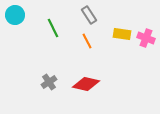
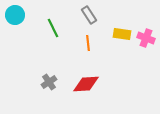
orange line: moved 1 px right, 2 px down; rotated 21 degrees clockwise
red diamond: rotated 16 degrees counterclockwise
